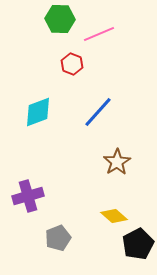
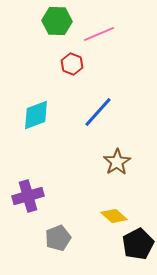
green hexagon: moved 3 px left, 2 px down
cyan diamond: moved 2 px left, 3 px down
